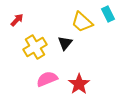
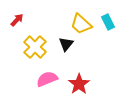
cyan rectangle: moved 8 px down
yellow trapezoid: moved 1 px left, 2 px down
black triangle: moved 1 px right, 1 px down
yellow cross: rotated 15 degrees counterclockwise
